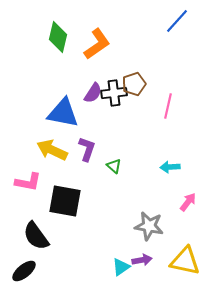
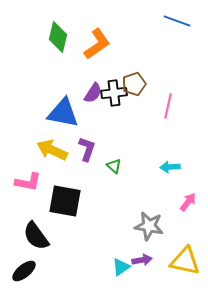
blue line: rotated 68 degrees clockwise
